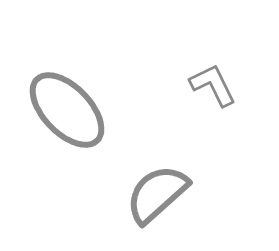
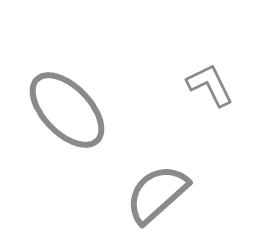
gray L-shape: moved 3 px left
